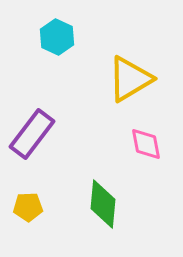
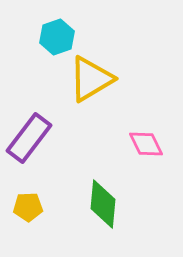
cyan hexagon: rotated 16 degrees clockwise
yellow triangle: moved 39 px left
purple rectangle: moved 3 px left, 4 px down
pink diamond: rotated 15 degrees counterclockwise
